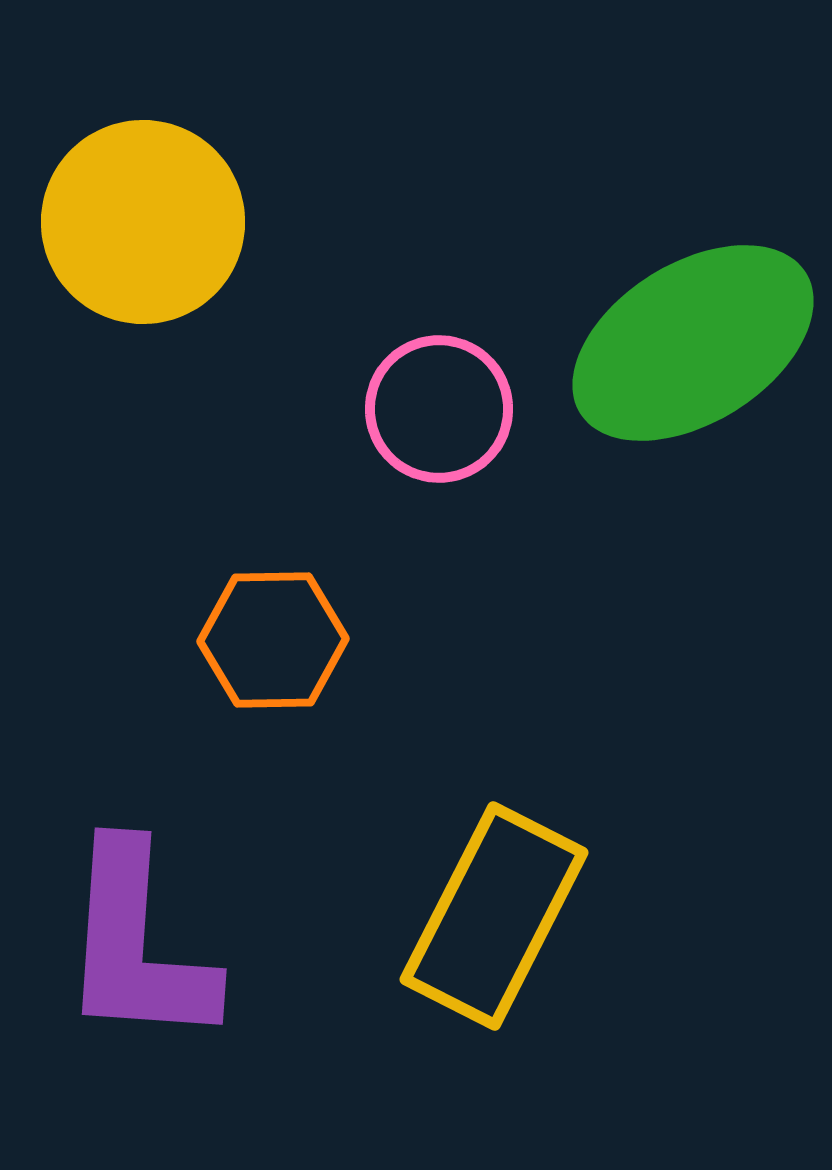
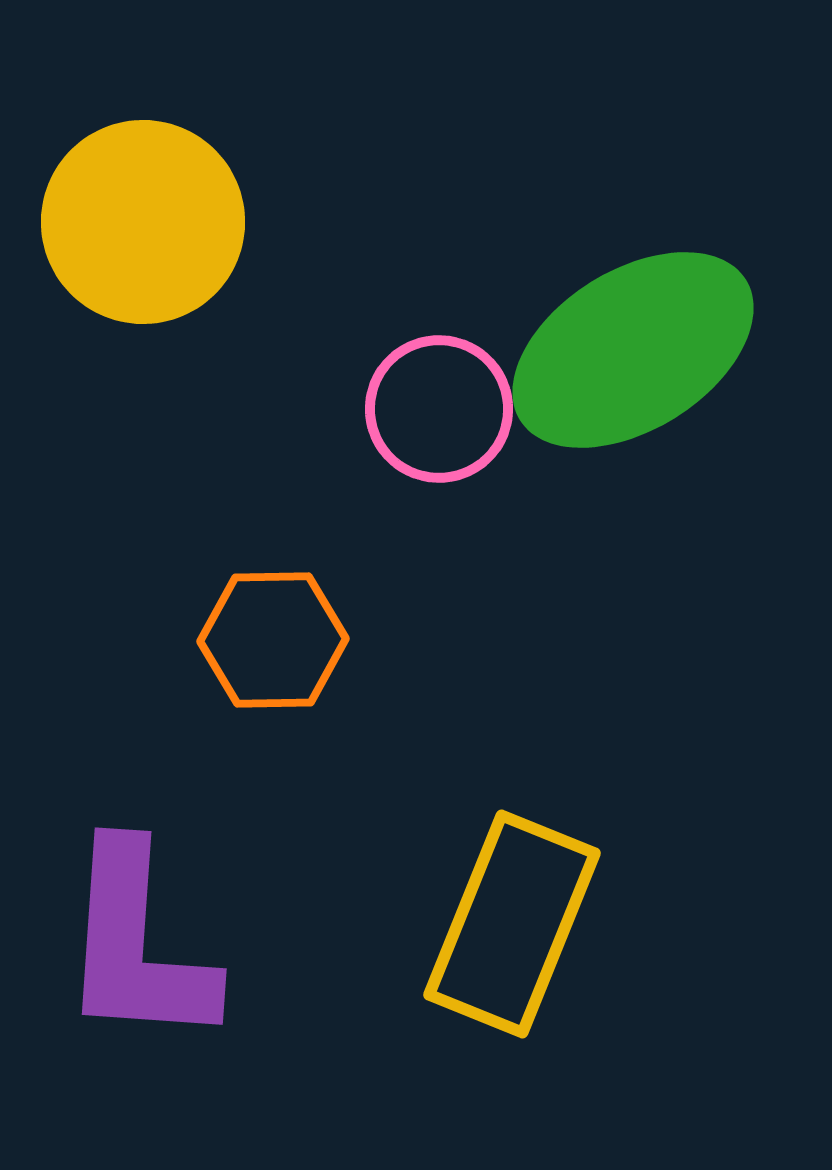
green ellipse: moved 60 px left, 7 px down
yellow rectangle: moved 18 px right, 8 px down; rotated 5 degrees counterclockwise
